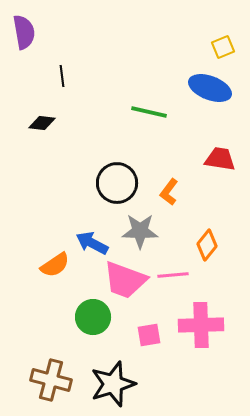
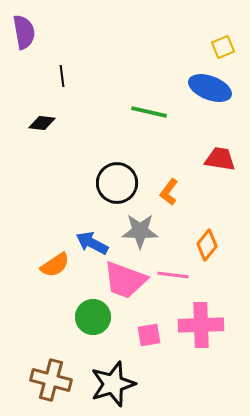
pink line: rotated 12 degrees clockwise
